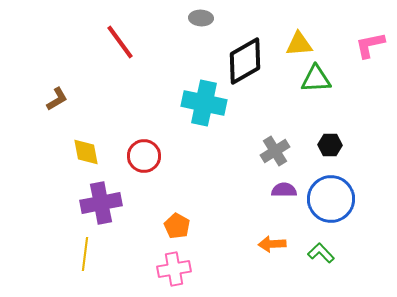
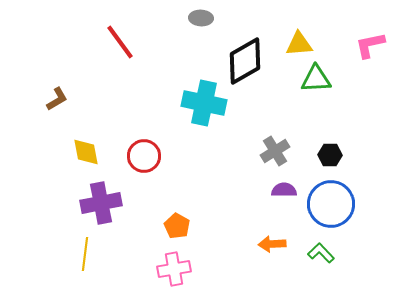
black hexagon: moved 10 px down
blue circle: moved 5 px down
